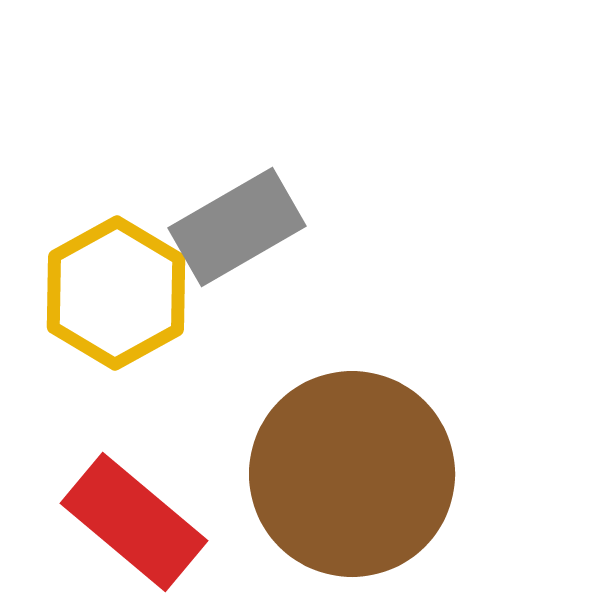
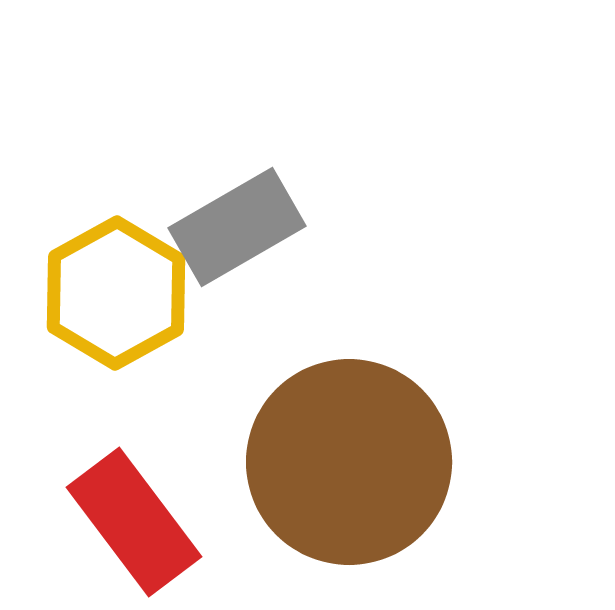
brown circle: moved 3 px left, 12 px up
red rectangle: rotated 13 degrees clockwise
